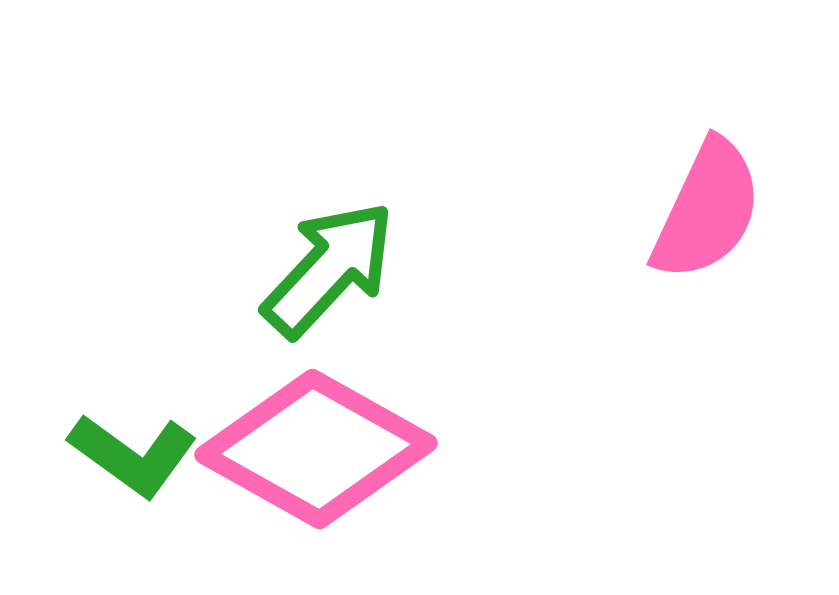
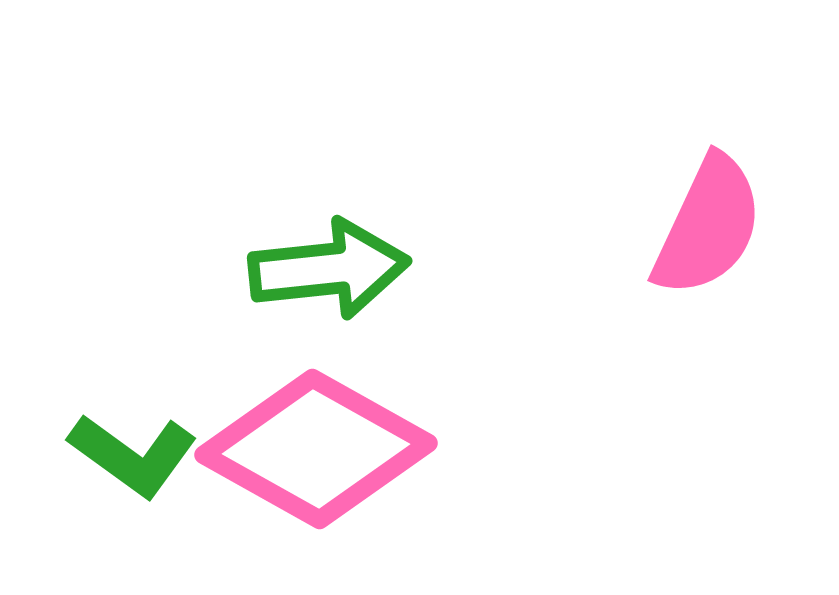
pink semicircle: moved 1 px right, 16 px down
green arrow: rotated 41 degrees clockwise
